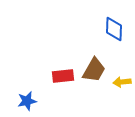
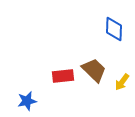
brown trapezoid: rotated 76 degrees counterclockwise
yellow arrow: rotated 48 degrees counterclockwise
